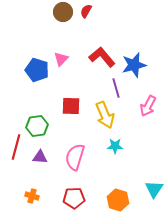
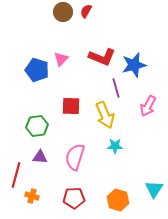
red L-shape: rotated 152 degrees clockwise
red line: moved 28 px down
